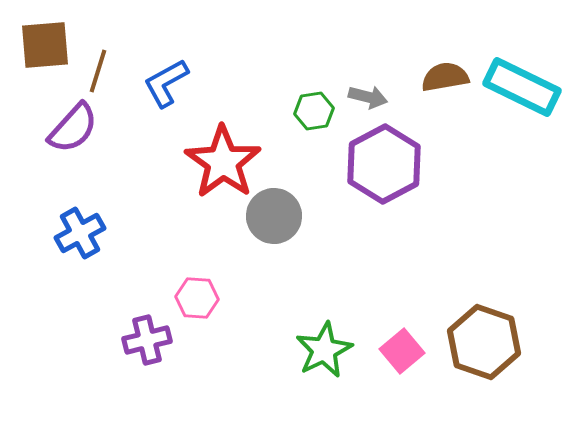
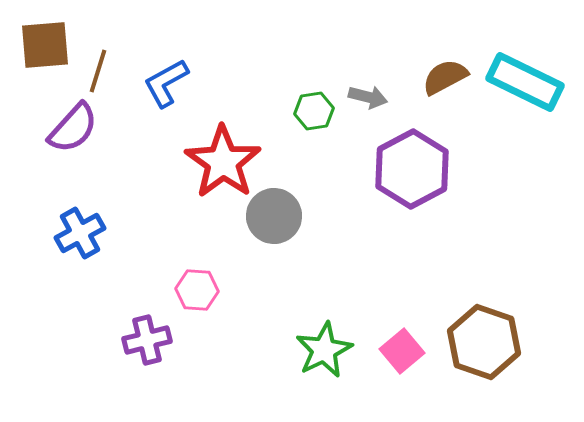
brown semicircle: rotated 18 degrees counterclockwise
cyan rectangle: moved 3 px right, 5 px up
purple hexagon: moved 28 px right, 5 px down
pink hexagon: moved 8 px up
